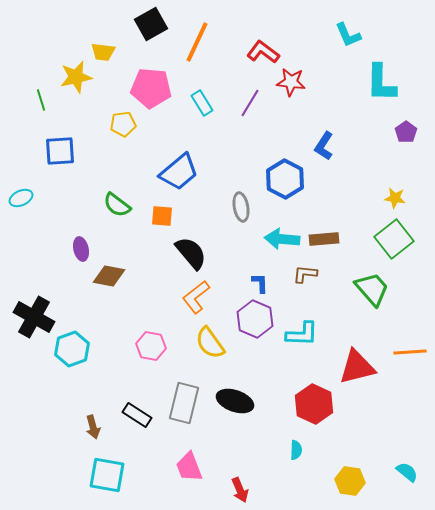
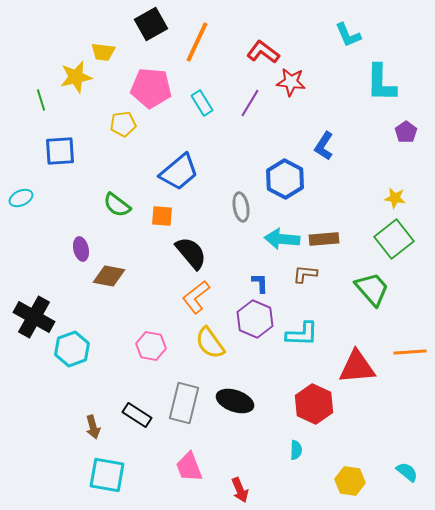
red triangle at (357, 367): rotated 9 degrees clockwise
